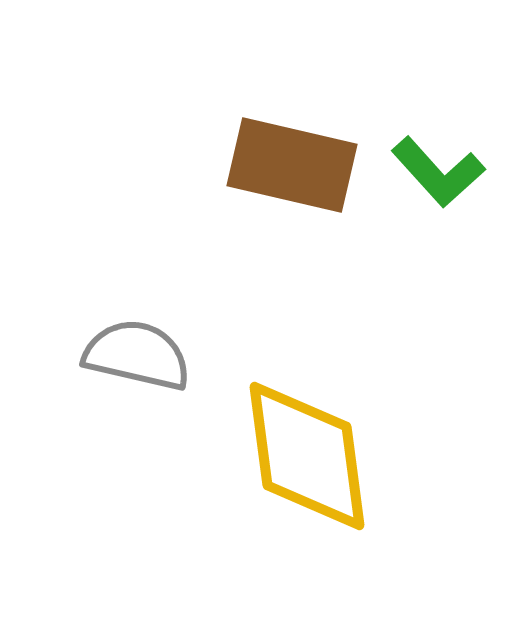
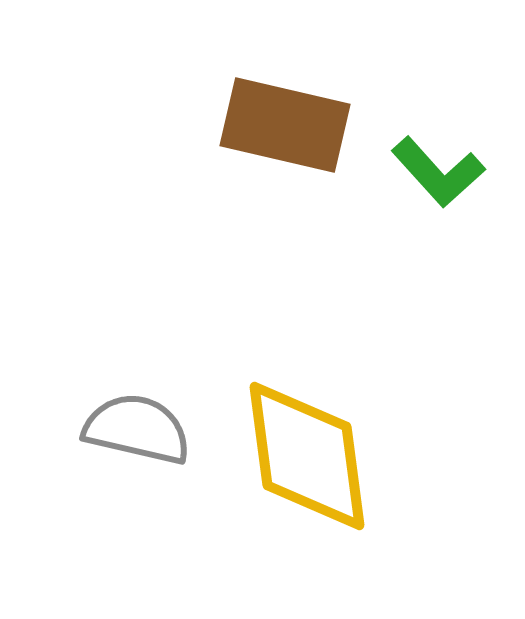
brown rectangle: moved 7 px left, 40 px up
gray semicircle: moved 74 px down
